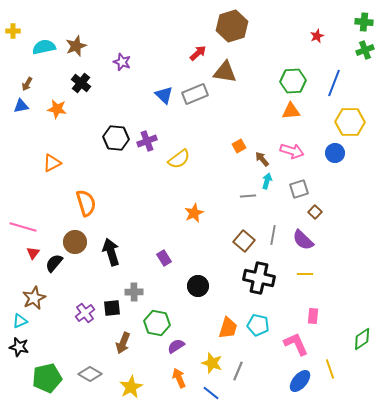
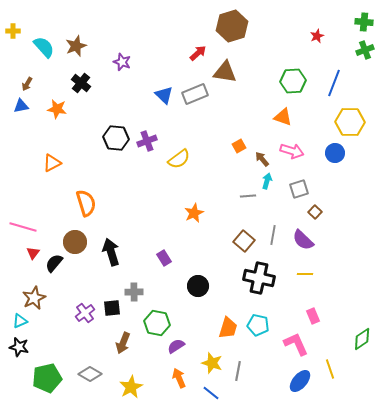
cyan semicircle at (44, 47): rotated 60 degrees clockwise
orange triangle at (291, 111): moved 8 px left, 6 px down; rotated 24 degrees clockwise
pink rectangle at (313, 316): rotated 28 degrees counterclockwise
gray line at (238, 371): rotated 12 degrees counterclockwise
